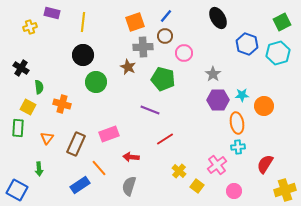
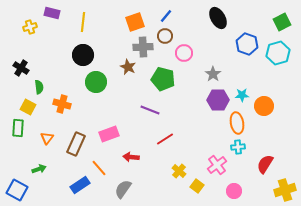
green arrow at (39, 169): rotated 104 degrees counterclockwise
gray semicircle at (129, 186): moved 6 px left, 3 px down; rotated 18 degrees clockwise
